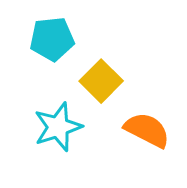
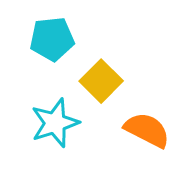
cyan star: moved 3 px left, 4 px up
